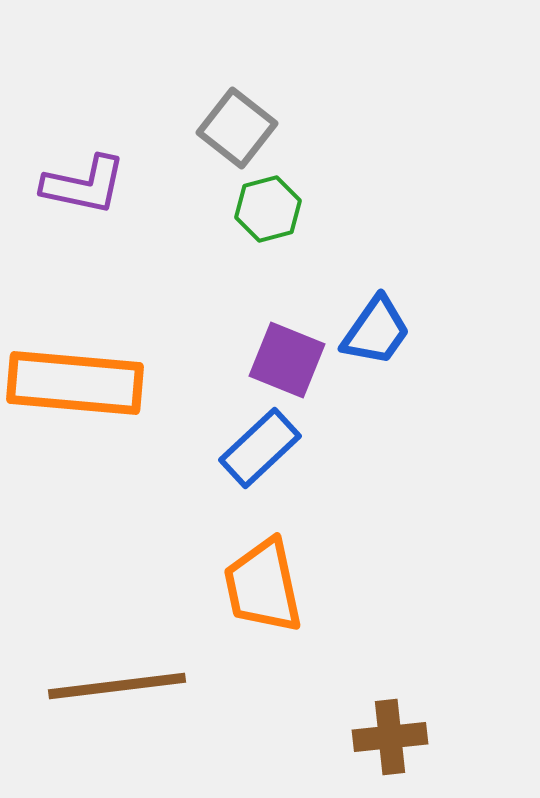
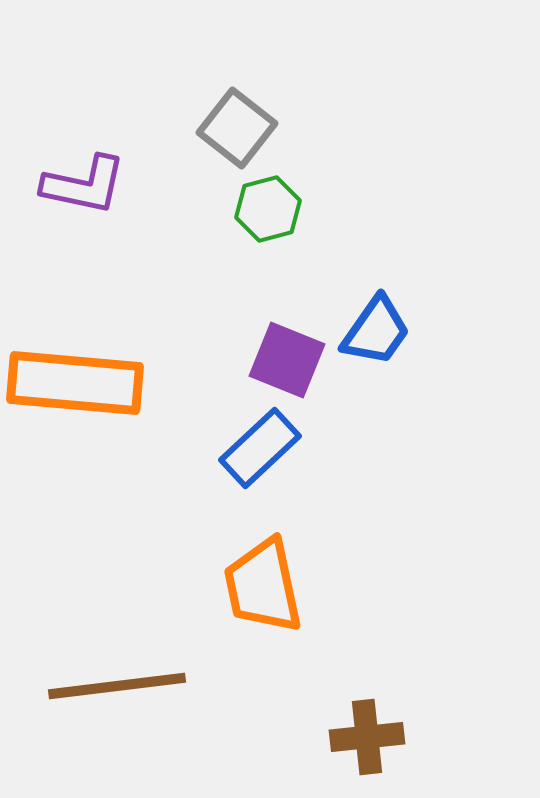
brown cross: moved 23 px left
